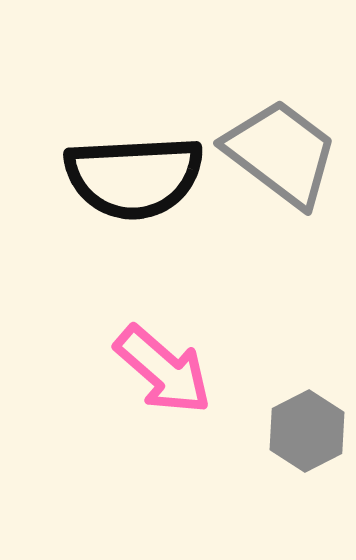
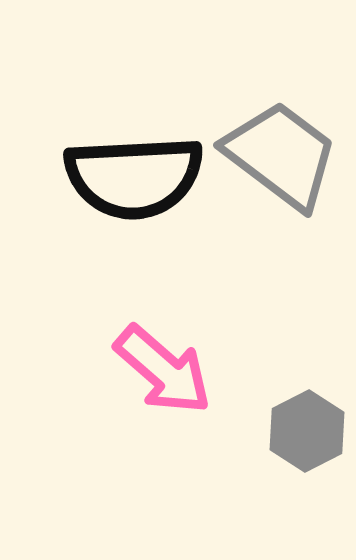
gray trapezoid: moved 2 px down
